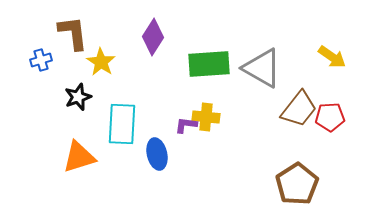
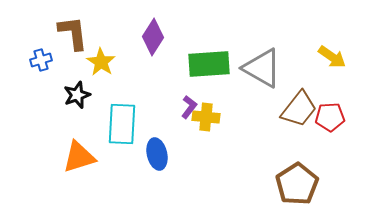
black star: moved 1 px left, 2 px up
purple L-shape: moved 3 px right, 18 px up; rotated 120 degrees clockwise
